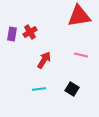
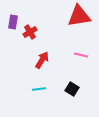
purple rectangle: moved 1 px right, 12 px up
red arrow: moved 2 px left
